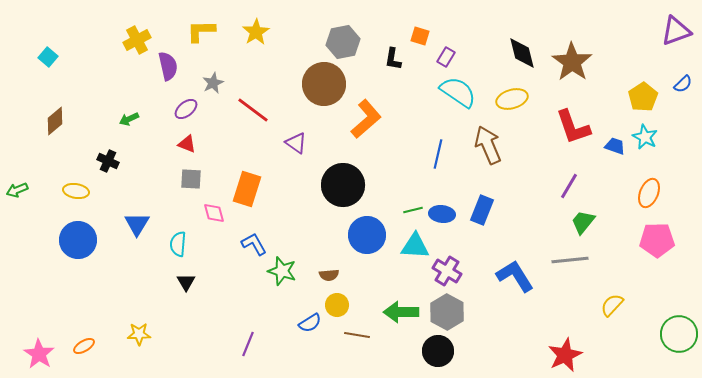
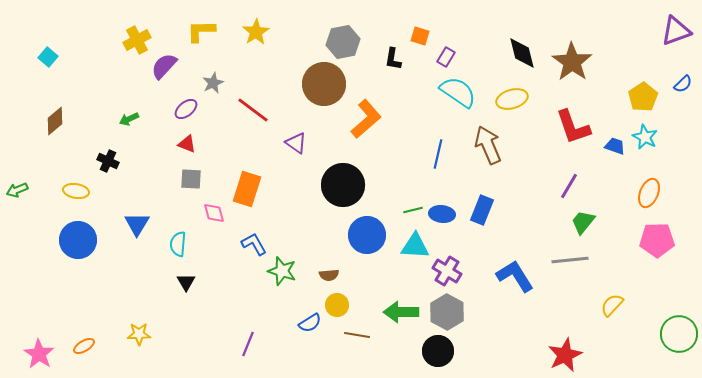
purple semicircle at (168, 66): moved 4 px left; rotated 124 degrees counterclockwise
